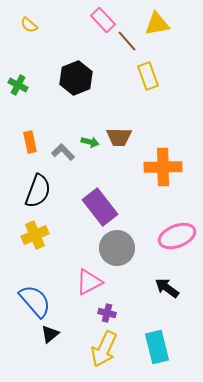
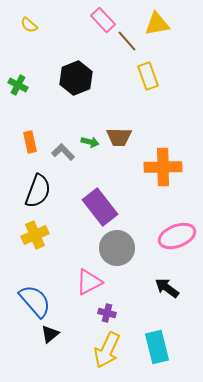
yellow arrow: moved 3 px right, 1 px down
